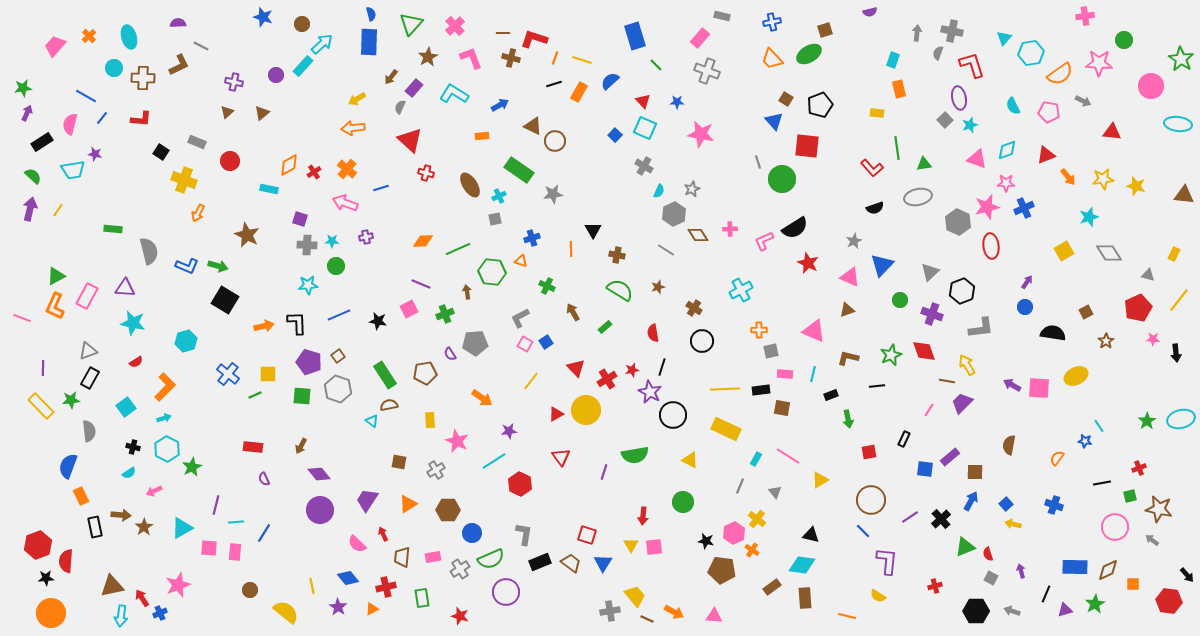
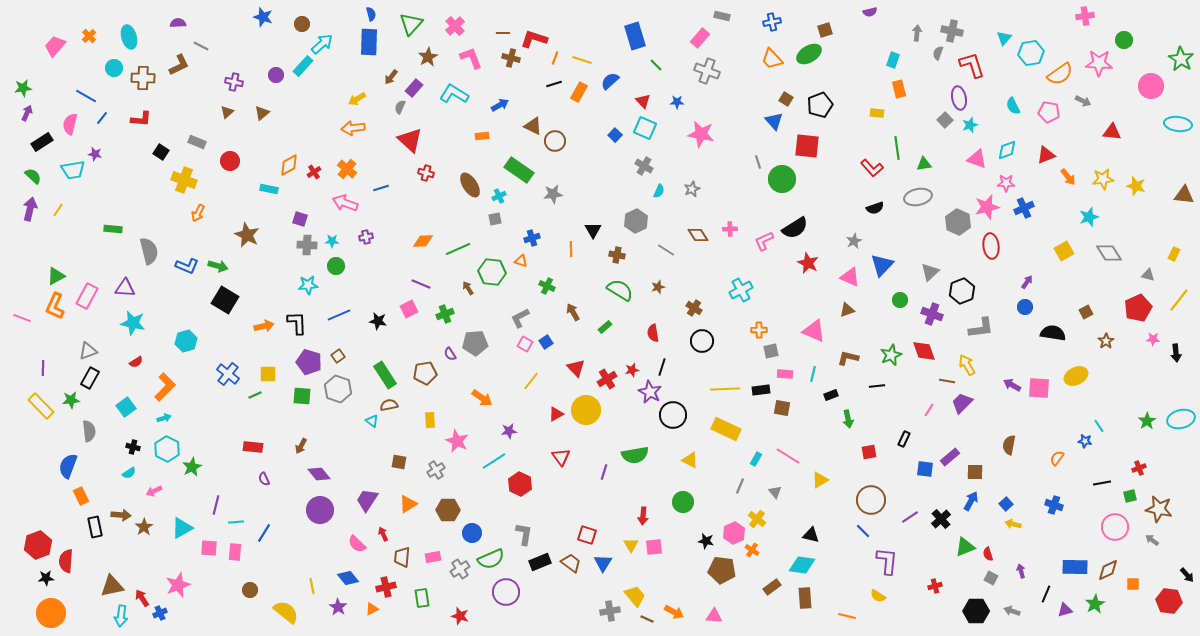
gray hexagon at (674, 214): moved 38 px left, 7 px down
brown arrow at (467, 292): moved 1 px right, 4 px up; rotated 24 degrees counterclockwise
